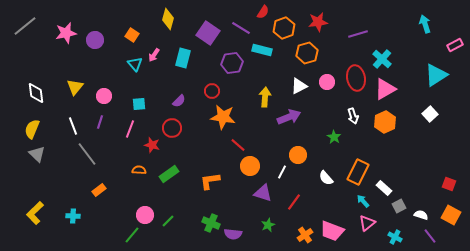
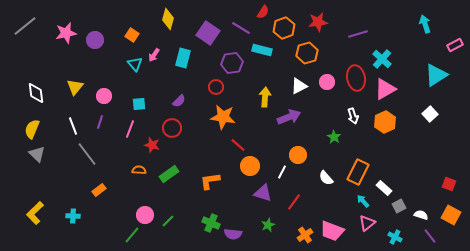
red circle at (212, 91): moved 4 px right, 4 px up
